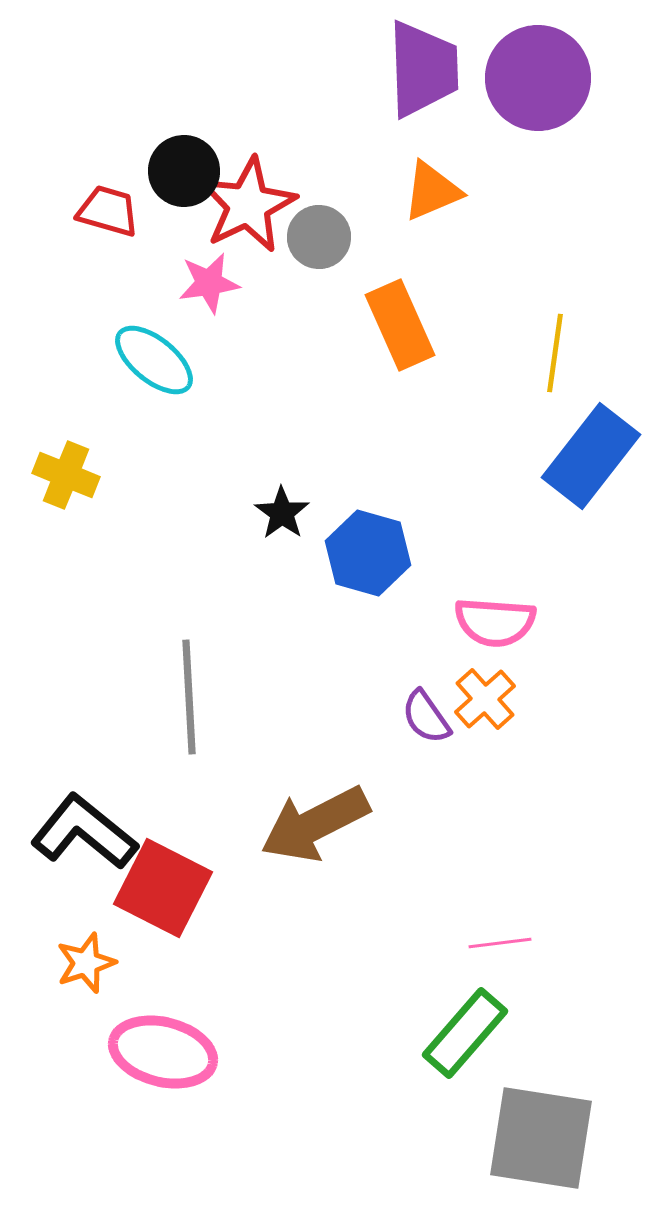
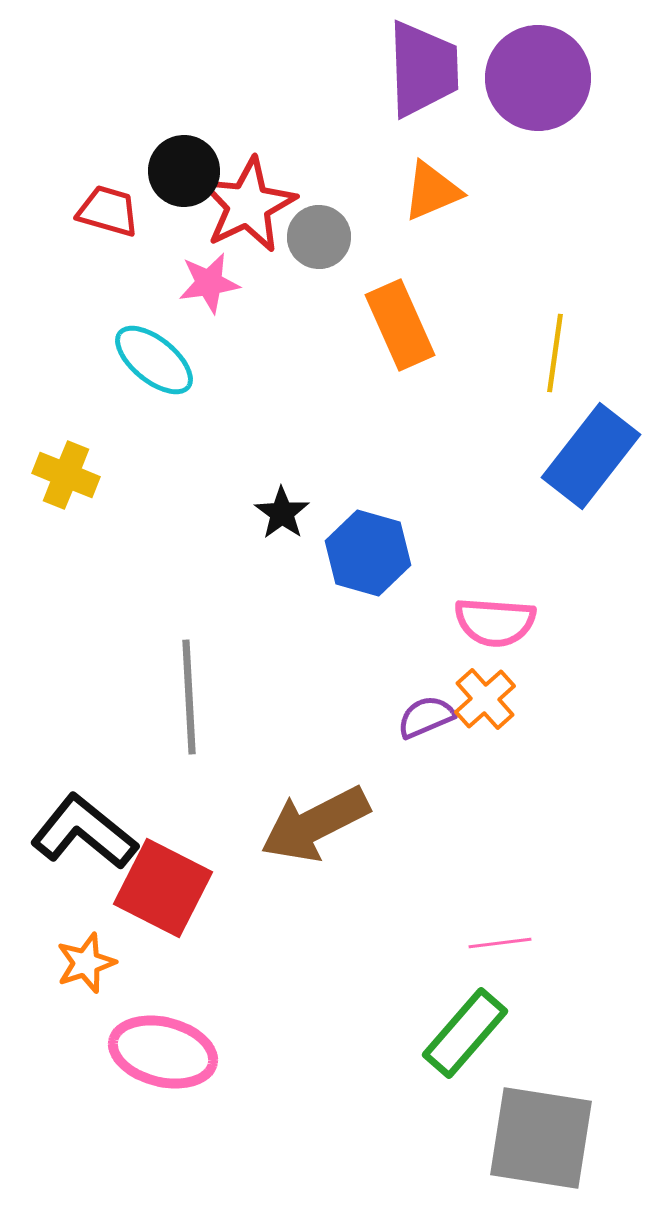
purple semicircle: rotated 102 degrees clockwise
